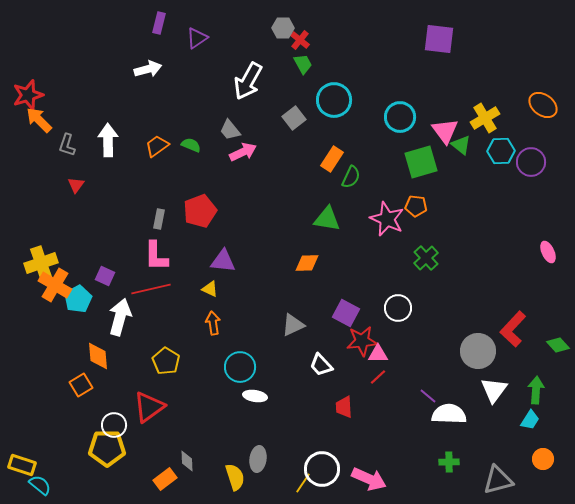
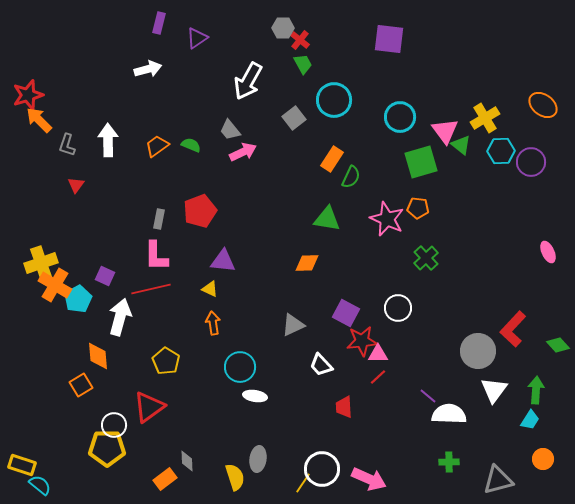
purple square at (439, 39): moved 50 px left
orange pentagon at (416, 206): moved 2 px right, 2 px down
